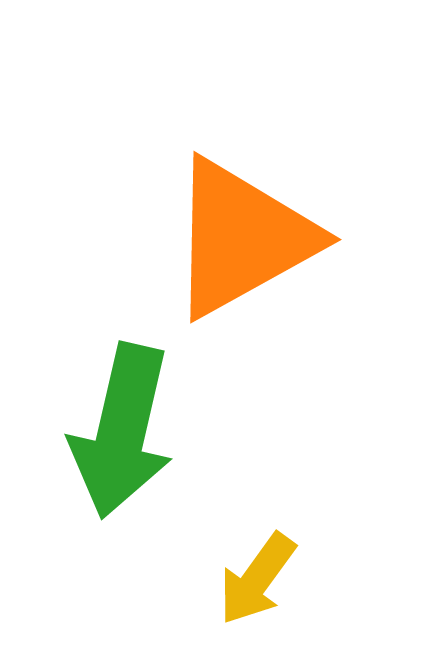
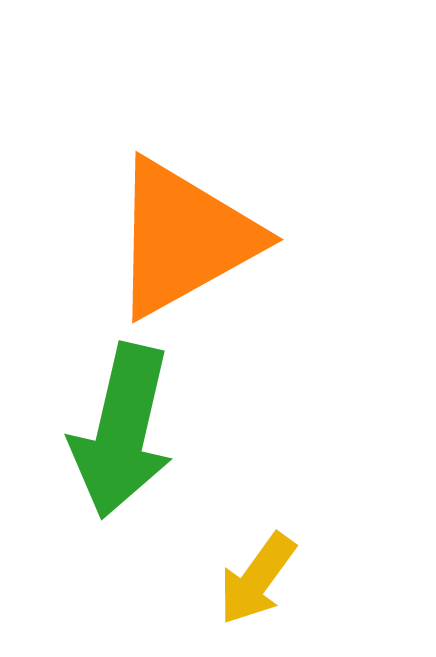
orange triangle: moved 58 px left
